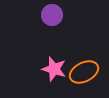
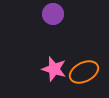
purple circle: moved 1 px right, 1 px up
